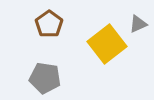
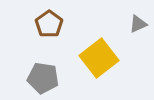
yellow square: moved 8 px left, 14 px down
gray pentagon: moved 2 px left
